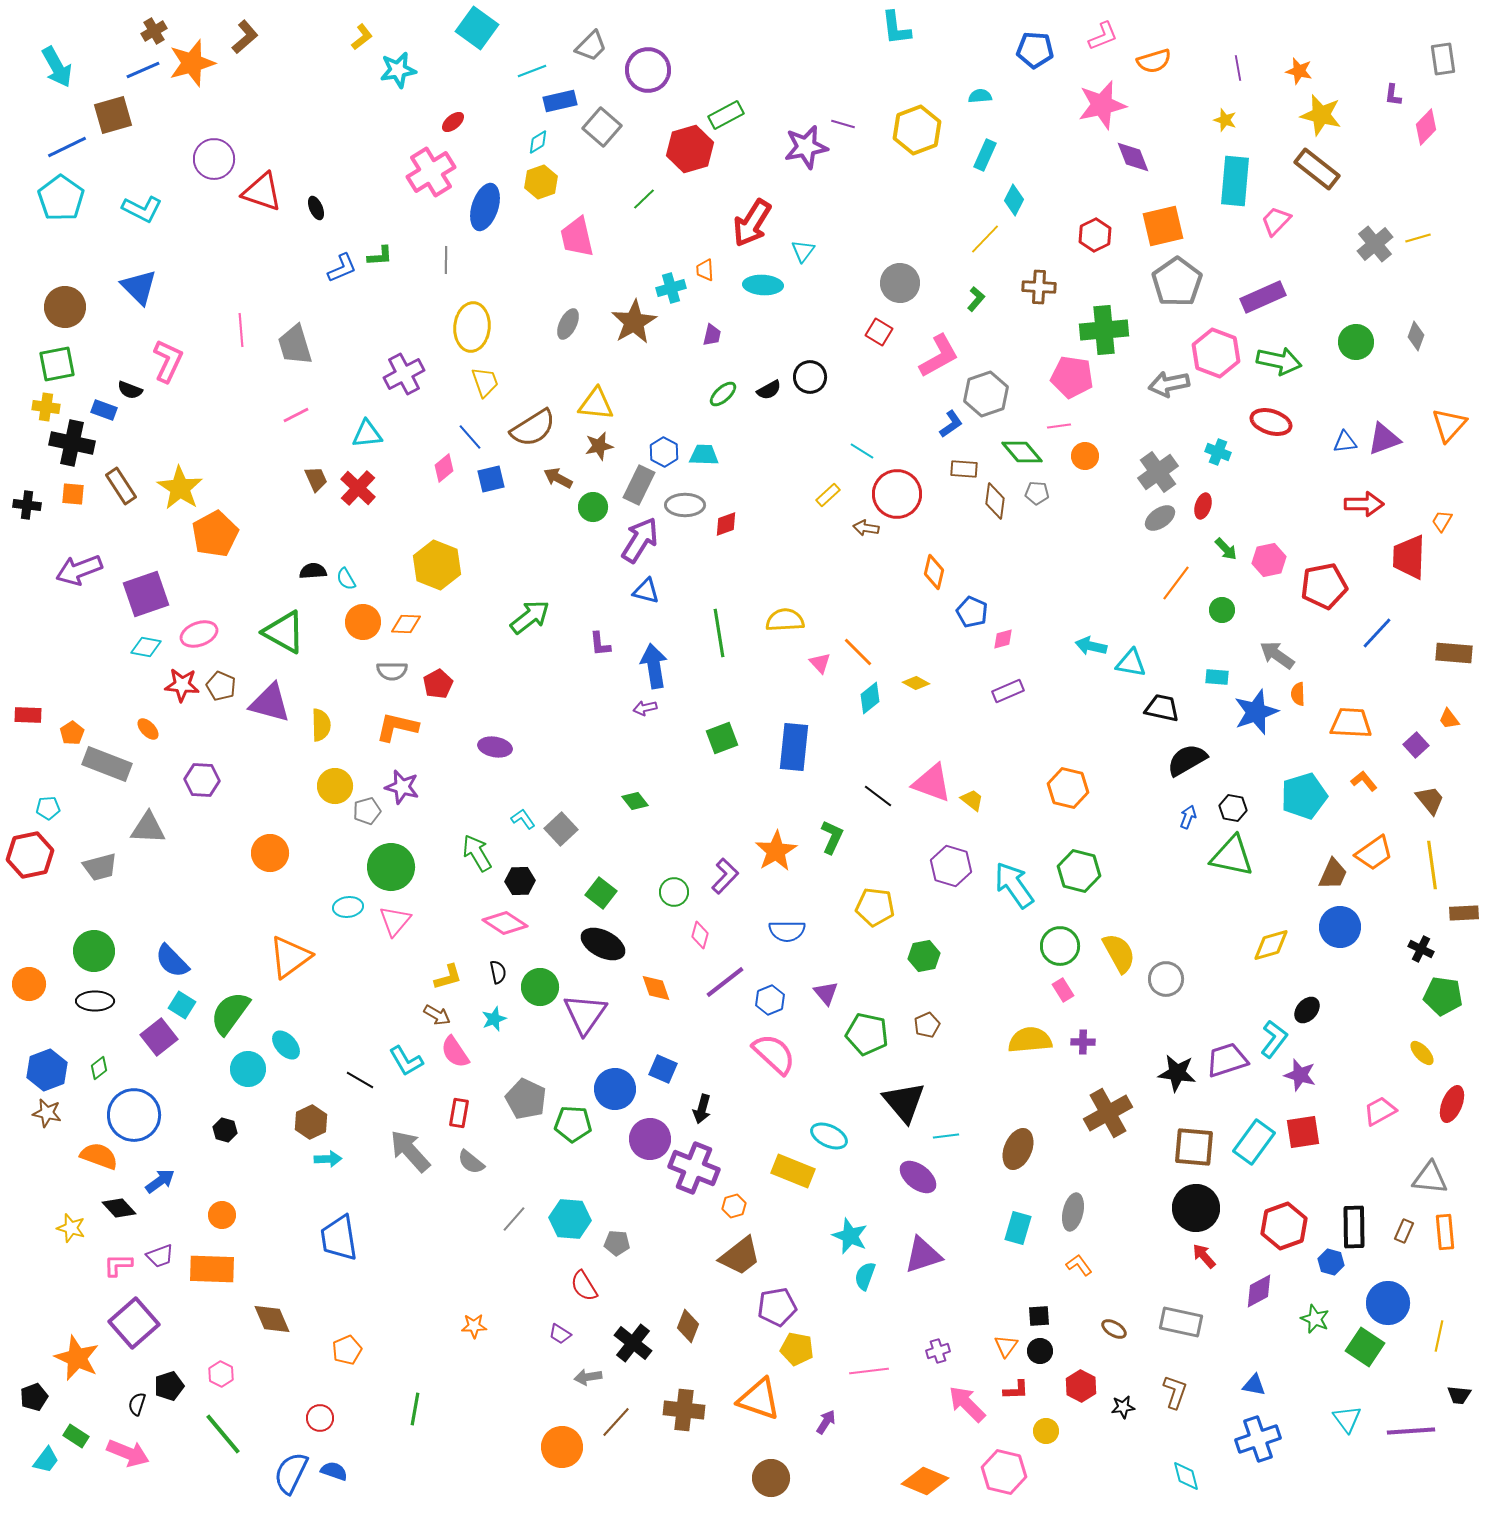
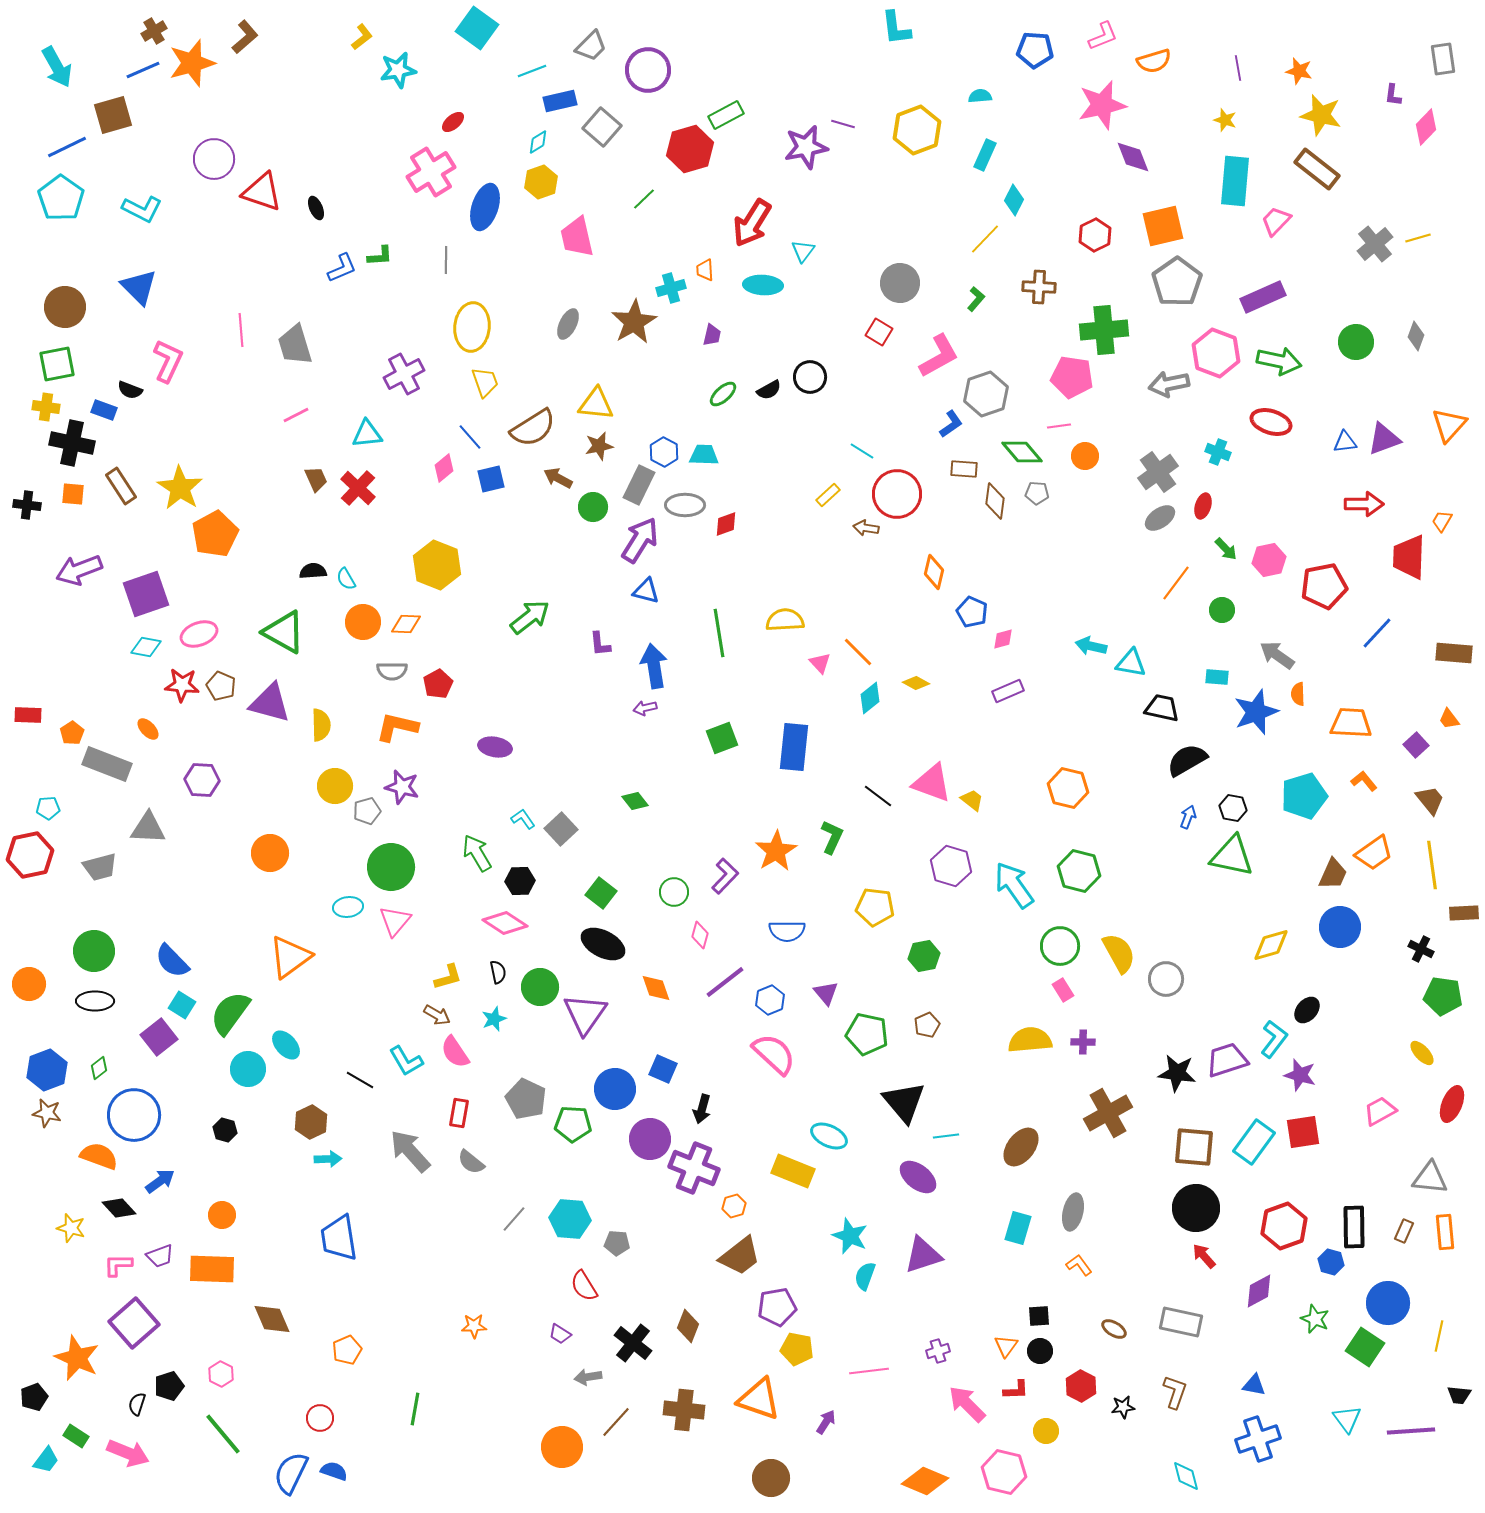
brown ellipse at (1018, 1149): moved 3 px right, 2 px up; rotated 15 degrees clockwise
